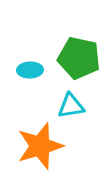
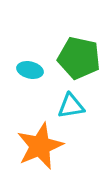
cyan ellipse: rotated 15 degrees clockwise
orange star: rotated 6 degrees counterclockwise
